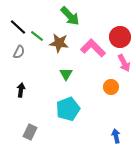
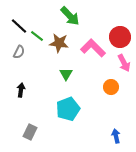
black line: moved 1 px right, 1 px up
